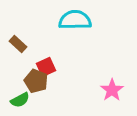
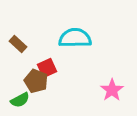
cyan semicircle: moved 18 px down
red square: moved 1 px right, 1 px down
